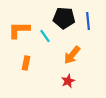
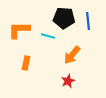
cyan line: moved 3 px right; rotated 40 degrees counterclockwise
